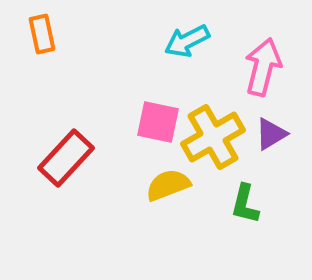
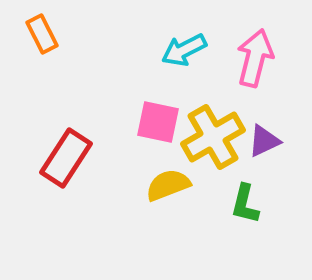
orange rectangle: rotated 15 degrees counterclockwise
cyan arrow: moved 3 px left, 9 px down
pink arrow: moved 8 px left, 9 px up
purple triangle: moved 7 px left, 7 px down; rotated 6 degrees clockwise
red rectangle: rotated 10 degrees counterclockwise
